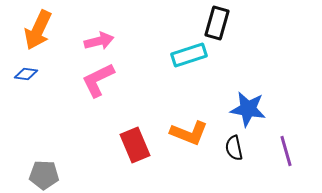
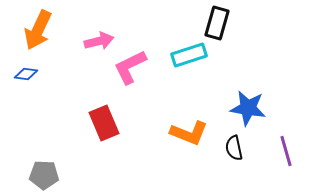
pink L-shape: moved 32 px right, 13 px up
blue star: moved 1 px up
red rectangle: moved 31 px left, 22 px up
